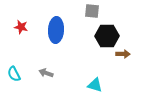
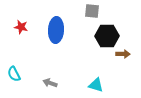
gray arrow: moved 4 px right, 10 px down
cyan triangle: moved 1 px right
